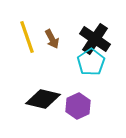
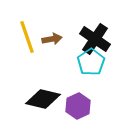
brown arrow: rotated 72 degrees counterclockwise
